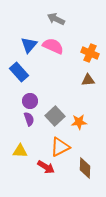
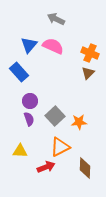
brown triangle: moved 7 px up; rotated 40 degrees counterclockwise
red arrow: rotated 54 degrees counterclockwise
